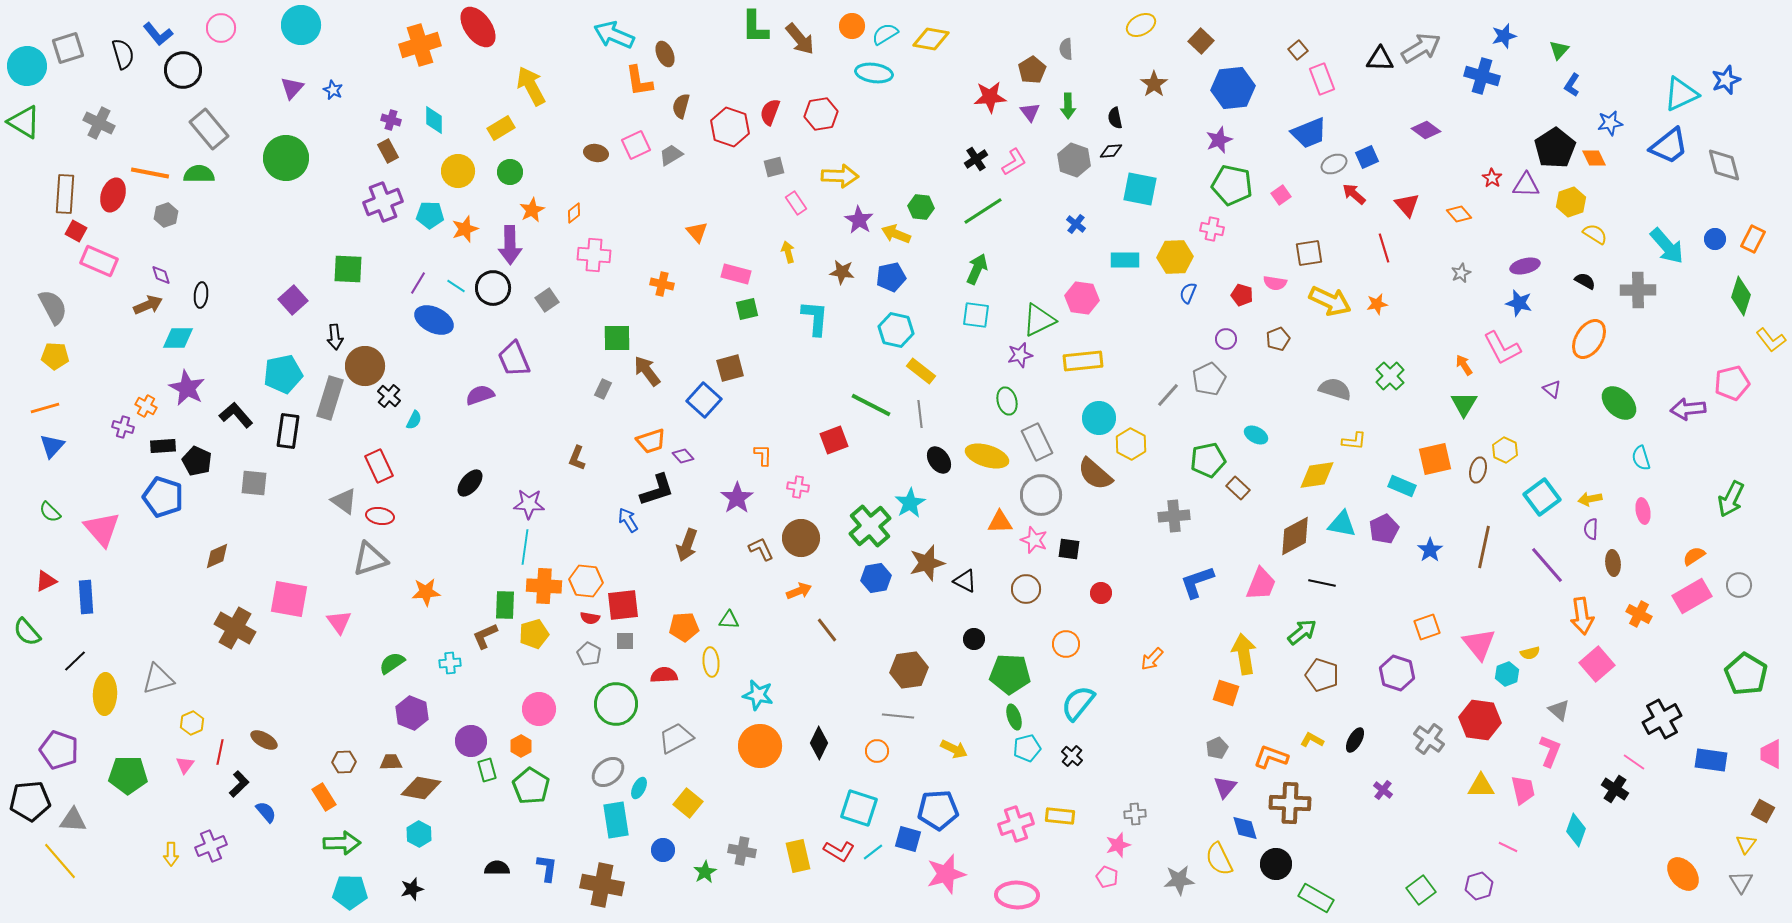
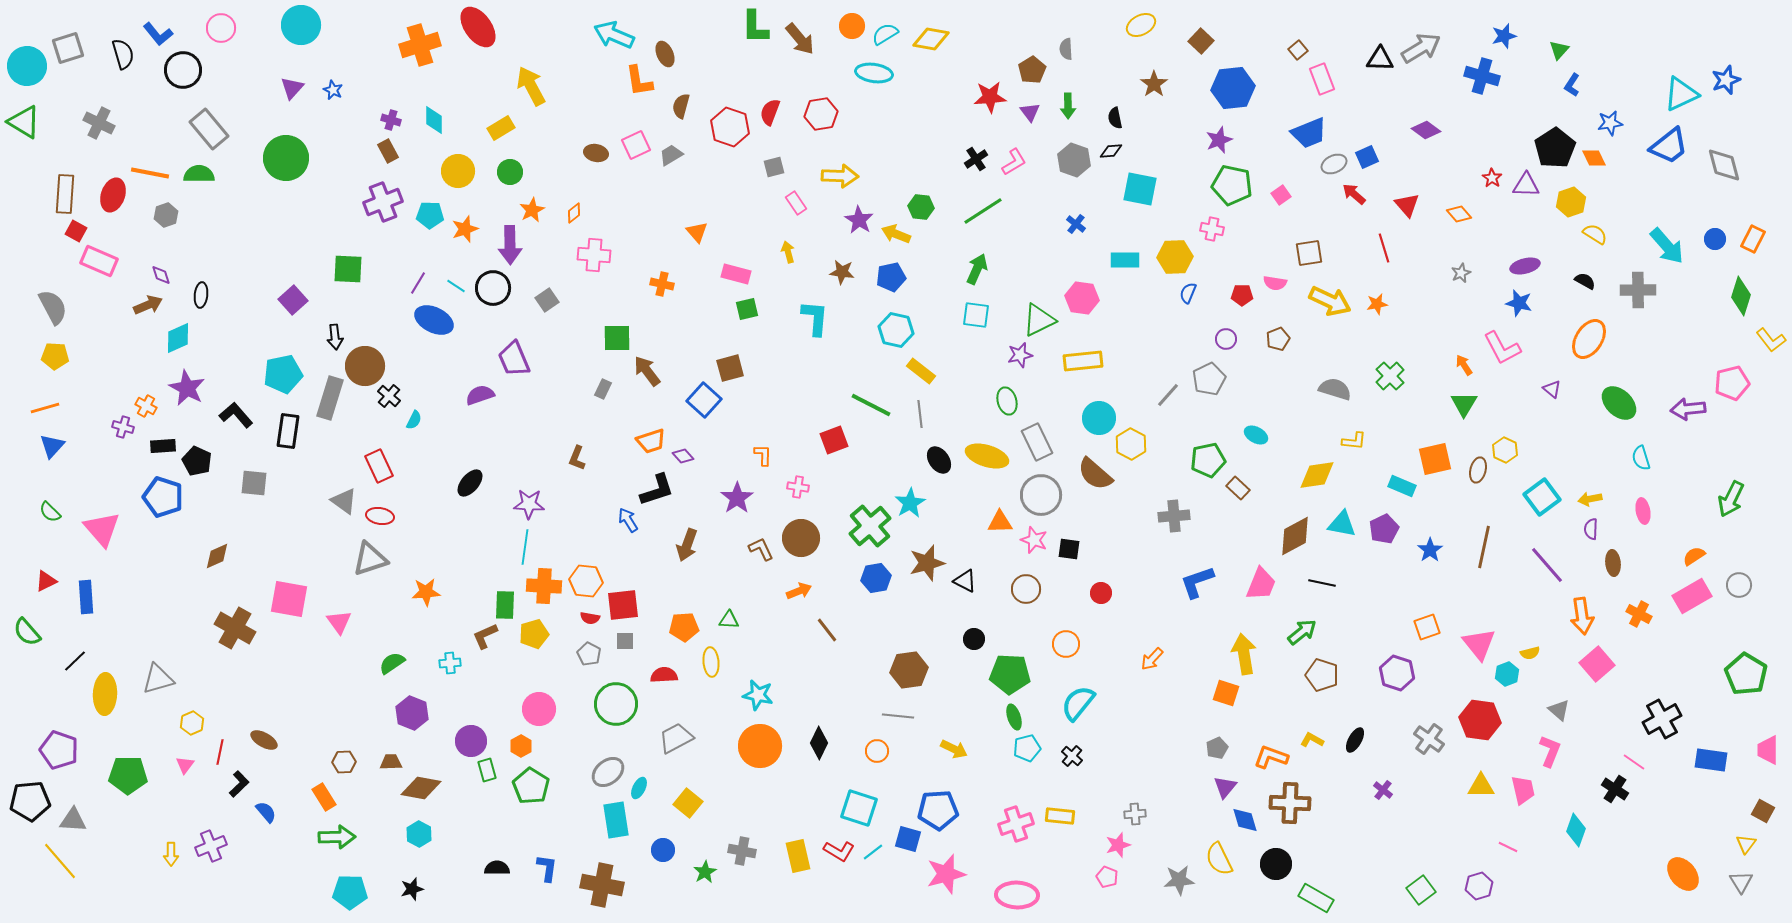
red pentagon at (1242, 295): rotated 15 degrees counterclockwise
cyan diamond at (178, 338): rotated 24 degrees counterclockwise
pink trapezoid at (1771, 754): moved 3 px left, 4 px up
blue diamond at (1245, 828): moved 8 px up
green arrow at (342, 843): moved 5 px left, 6 px up
